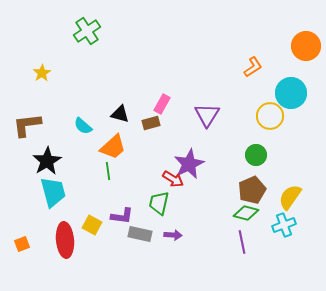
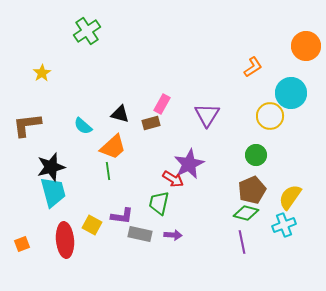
black star: moved 4 px right, 6 px down; rotated 16 degrees clockwise
